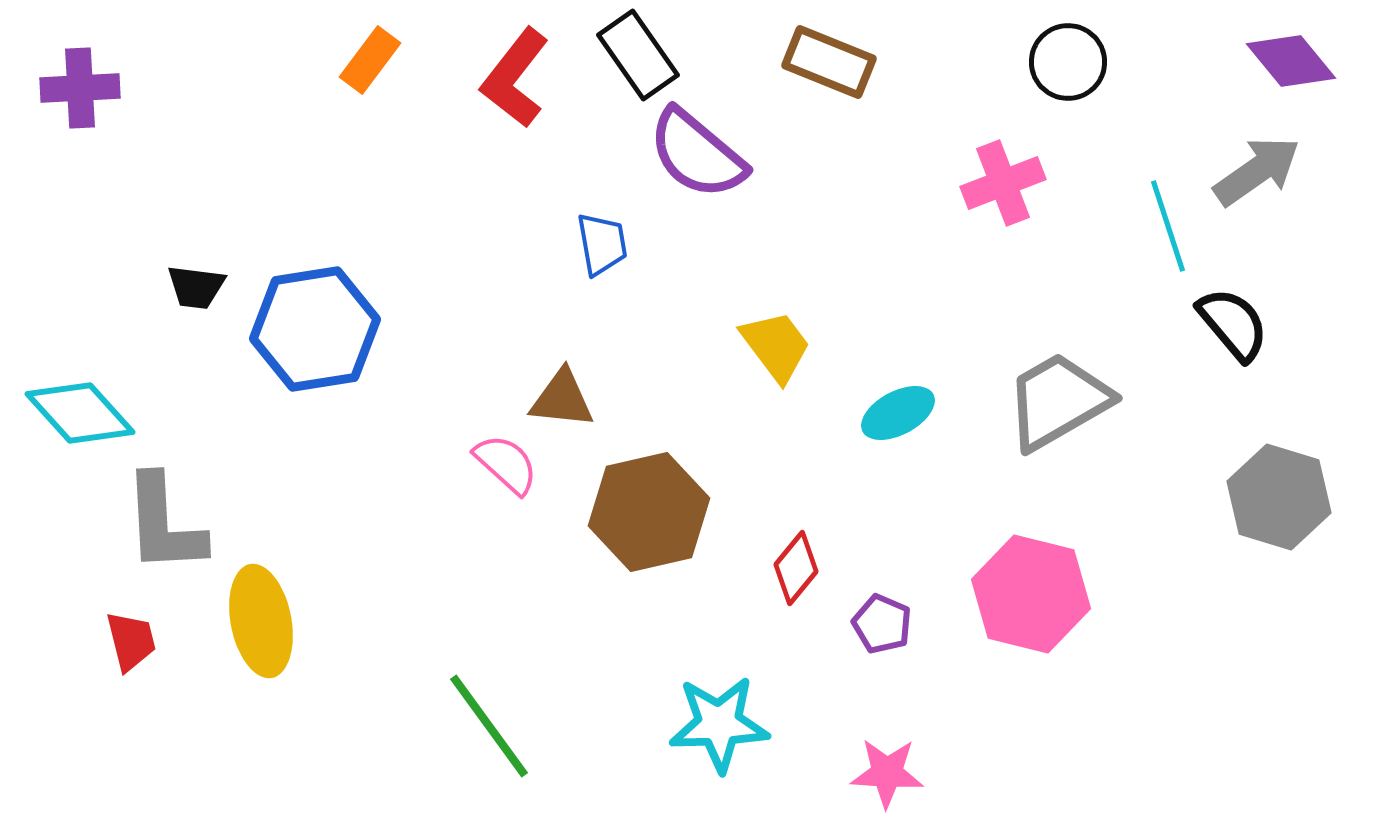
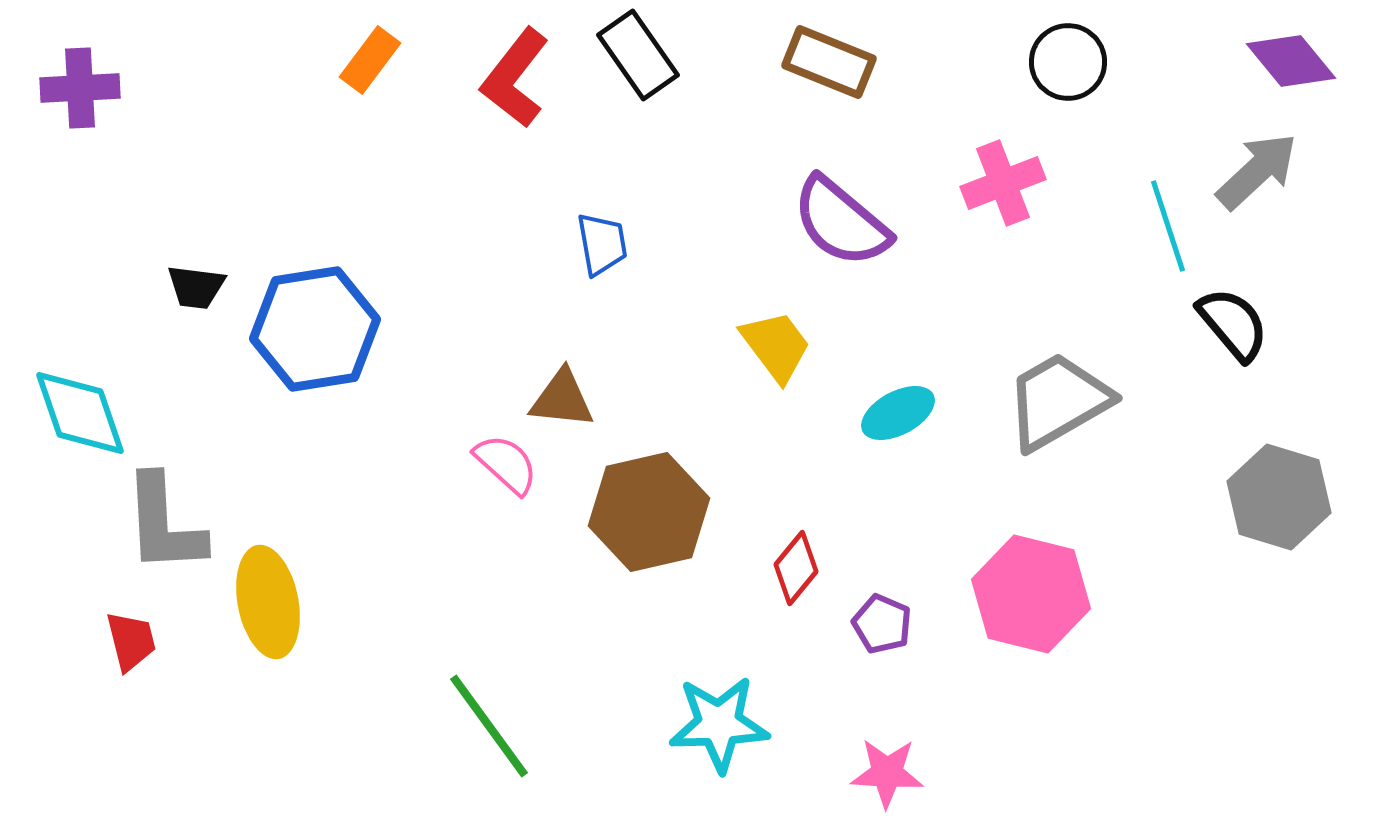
purple semicircle: moved 144 px right, 68 px down
gray arrow: rotated 8 degrees counterclockwise
cyan diamond: rotated 23 degrees clockwise
yellow ellipse: moved 7 px right, 19 px up
